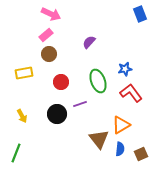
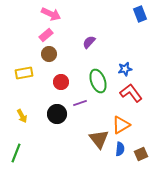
purple line: moved 1 px up
